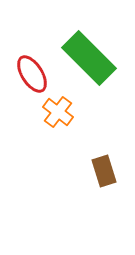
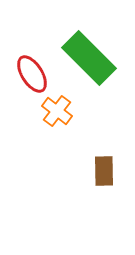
orange cross: moved 1 px left, 1 px up
brown rectangle: rotated 16 degrees clockwise
